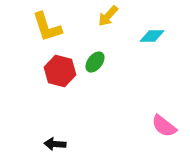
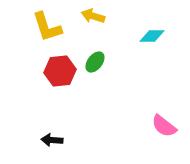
yellow arrow: moved 15 px left; rotated 65 degrees clockwise
red hexagon: rotated 20 degrees counterclockwise
black arrow: moved 3 px left, 4 px up
